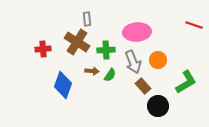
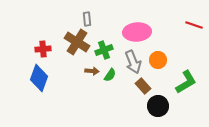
green cross: moved 2 px left; rotated 18 degrees counterclockwise
blue diamond: moved 24 px left, 7 px up
